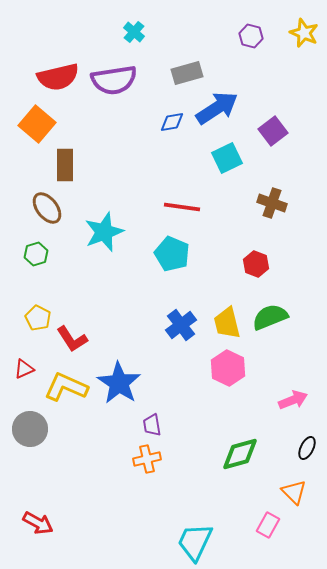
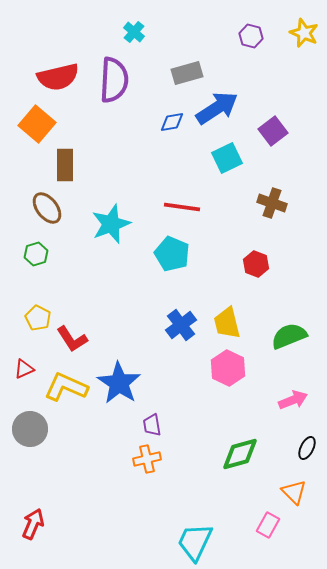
purple semicircle: rotated 78 degrees counterclockwise
cyan star: moved 7 px right, 8 px up
green semicircle: moved 19 px right, 19 px down
red arrow: moved 5 px left, 1 px down; rotated 96 degrees counterclockwise
